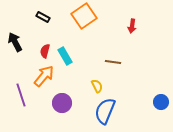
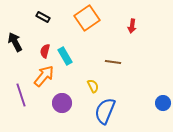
orange square: moved 3 px right, 2 px down
yellow semicircle: moved 4 px left
blue circle: moved 2 px right, 1 px down
